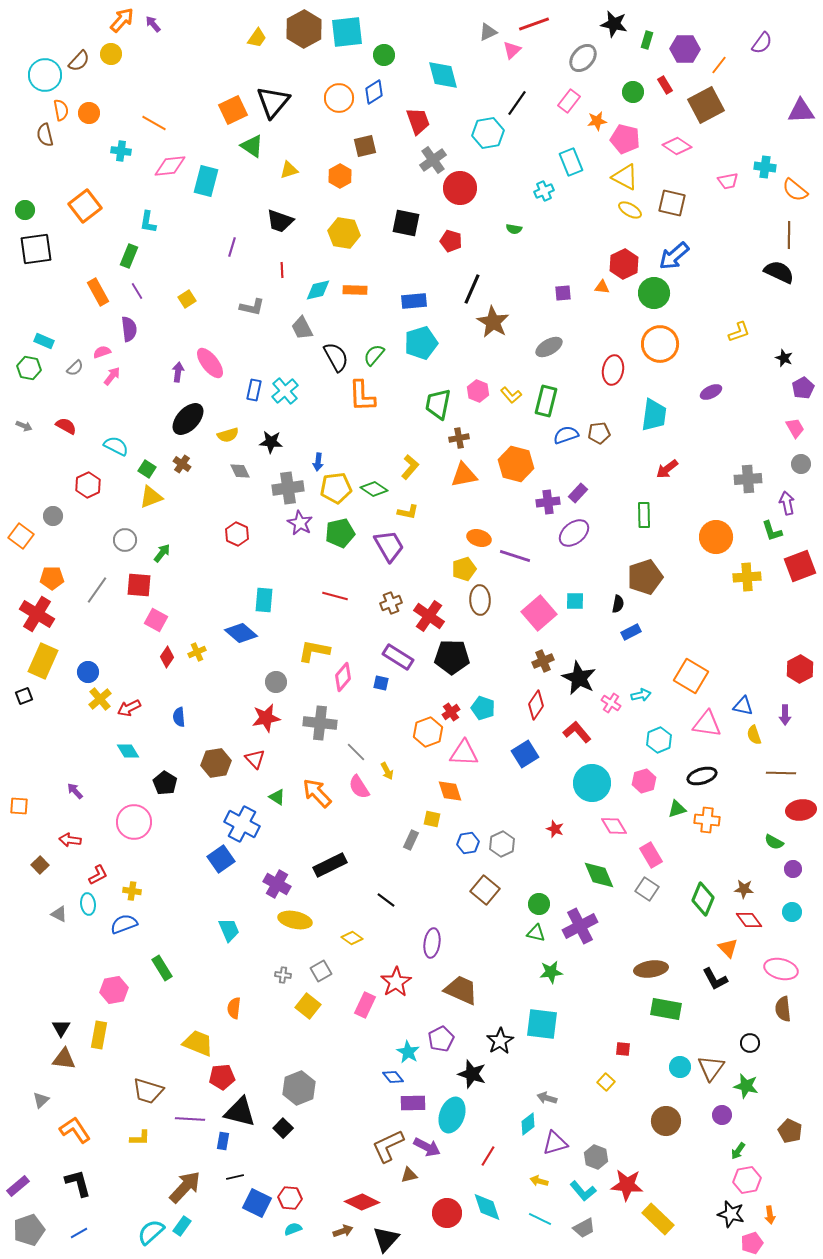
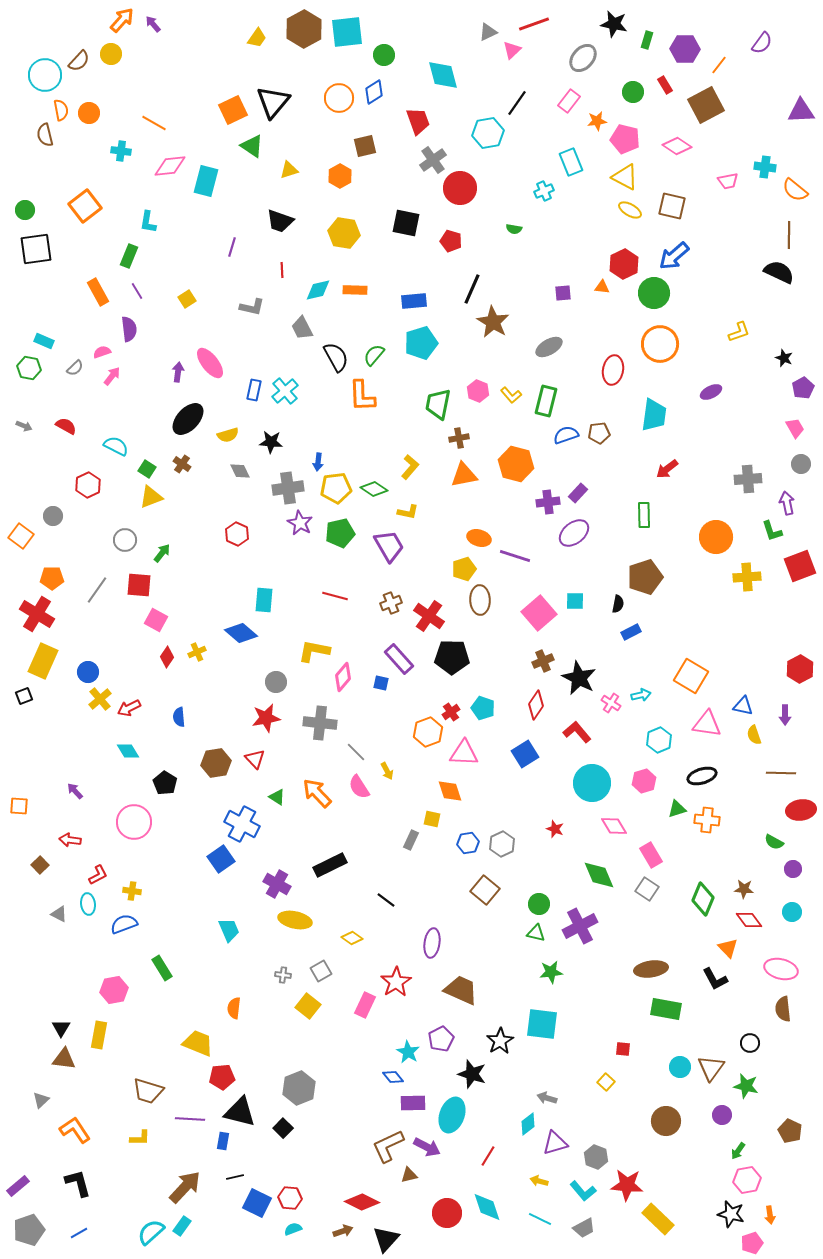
brown square at (672, 203): moved 3 px down
purple rectangle at (398, 657): moved 1 px right, 2 px down; rotated 16 degrees clockwise
